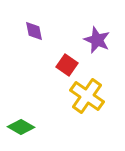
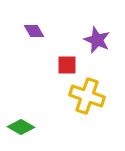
purple diamond: rotated 20 degrees counterclockwise
red square: rotated 35 degrees counterclockwise
yellow cross: rotated 16 degrees counterclockwise
